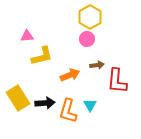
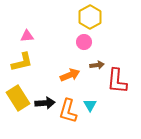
pink circle: moved 3 px left, 3 px down
yellow L-shape: moved 20 px left, 6 px down
